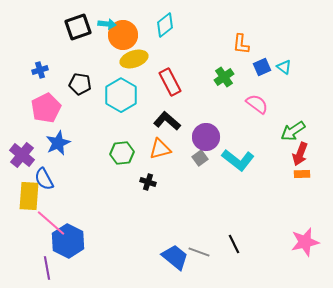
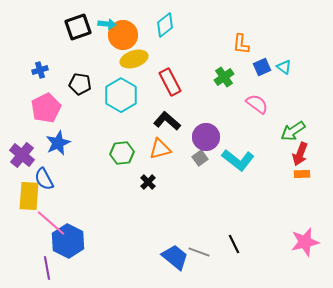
black cross: rotated 28 degrees clockwise
